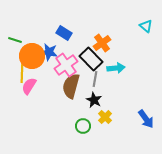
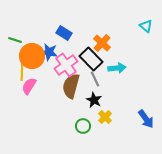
orange cross: rotated 12 degrees counterclockwise
cyan arrow: moved 1 px right
yellow line: moved 2 px up
gray line: rotated 35 degrees counterclockwise
